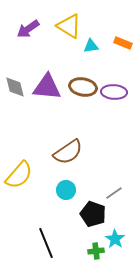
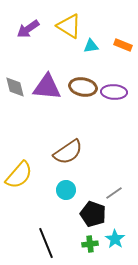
orange rectangle: moved 2 px down
green cross: moved 6 px left, 7 px up
